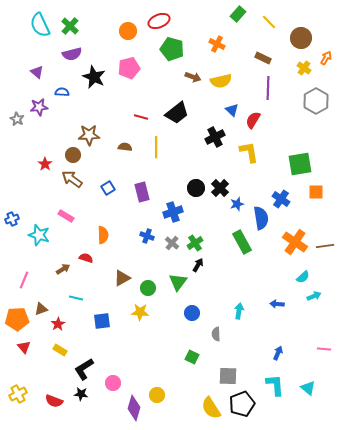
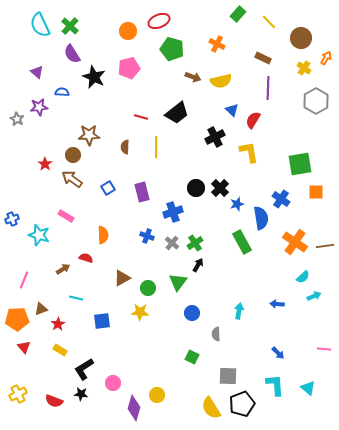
purple semicircle at (72, 54): rotated 72 degrees clockwise
brown semicircle at (125, 147): rotated 96 degrees counterclockwise
blue arrow at (278, 353): rotated 112 degrees clockwise
